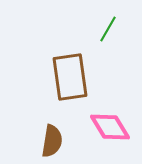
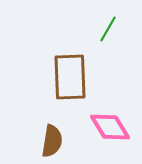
brown rectangle: rotated 6 degrees clockwise
